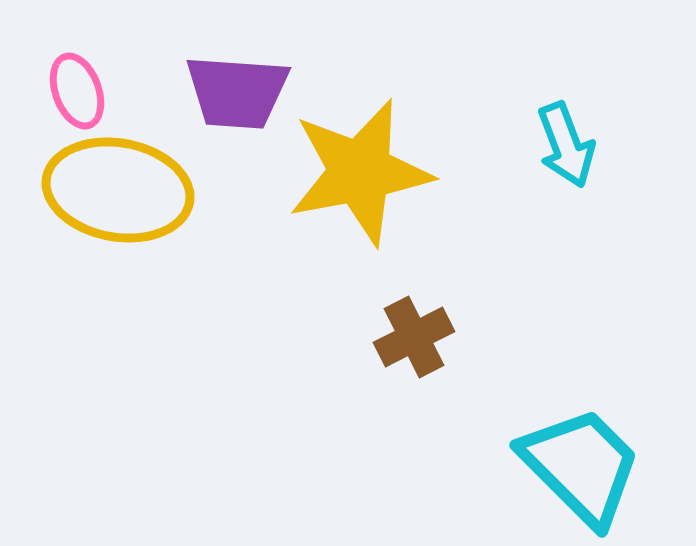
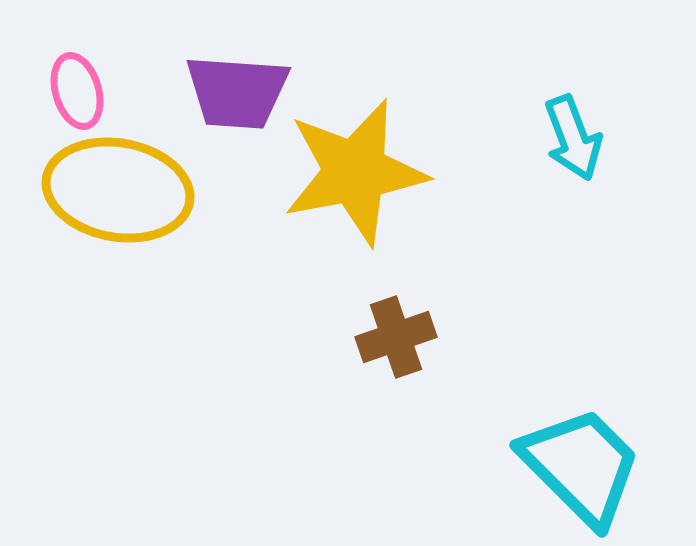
pink ellipse: rotated 4 degrees clockwise
cyan arrow: moved 7 px right, 7 px up
yellow star: moved 5 px left
brown cross: moved 18 px left; rotated 8 degrees clockwise
